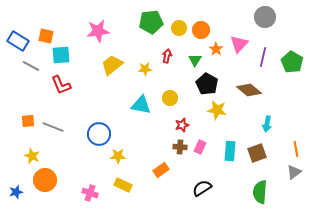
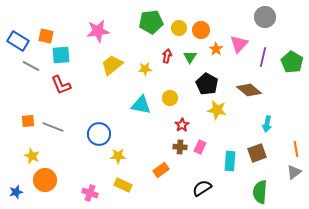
green triangle at (195, 60): moved 5 px left, 3 px up
red star at (182, 125): rotated 16 degrees counterclockwise
cyan rectangle at (230, 151): moved 10 px down
